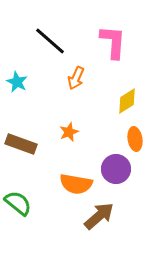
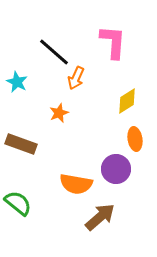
black line: moved 4 px right, 11 px down
orange star: moved 10 px left, 19 px up
brown arrow: moved 1 px right, 1 px down
